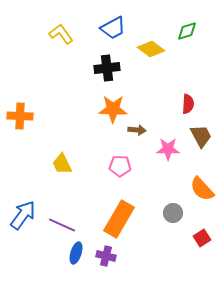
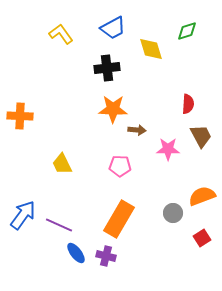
yellow diamond: rotated 36 degrees clockwise
orange semicircle: moved 7 px down; rotated 112 degrees clockwise
purple line: moved 3 px left
blue ellipse: rotated 55 degrees counterclockwise
